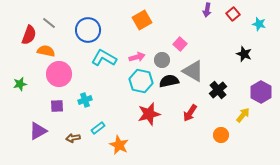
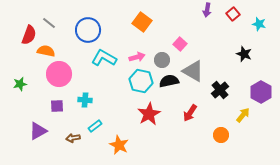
orange square: moved 2 px down; rotated 24 degrees counterclockwise
black cross: moved 2 px right
cyan cross: rotated 24 degrees clockwise
red star: rotated 15 degrees counterclockwise
cyan rectangle: moved 3 px left, 2 px up
